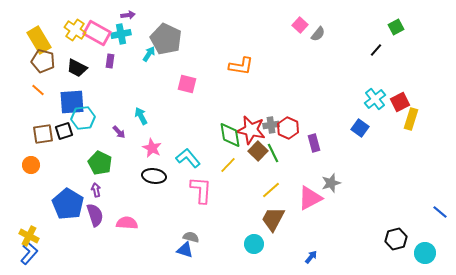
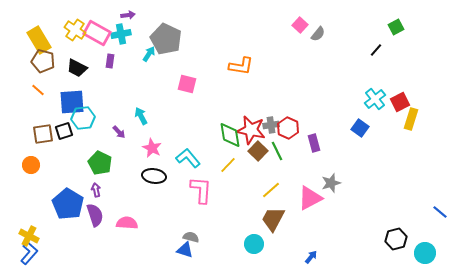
green line at (273, 153): moved 4 px right, 2 px up
